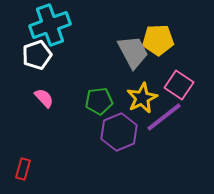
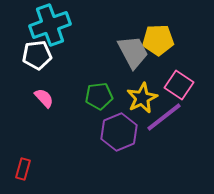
white pentagon: rotated 12 degrees clockwise
green pentagon: moved 5 px up
